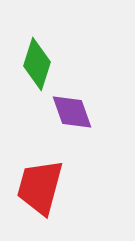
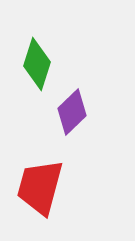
purple diamond: rotated 66 degrees clockwise
